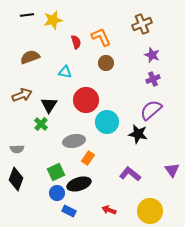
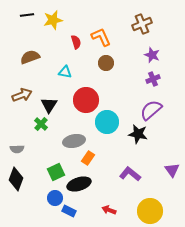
blue circle: moved 2 px left, 5 px down
